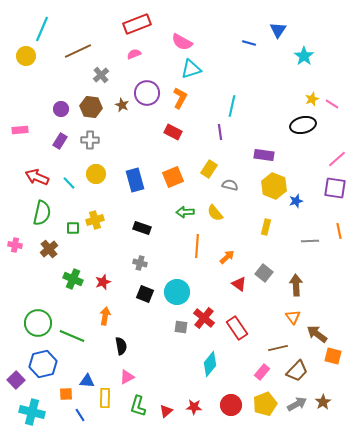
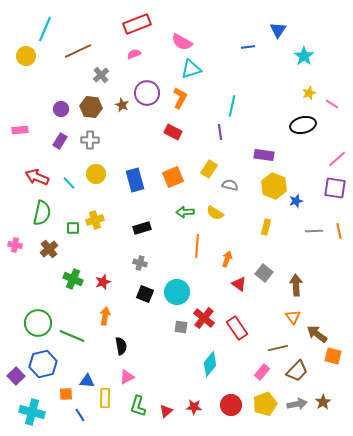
cyan line at (42, 29): moved 3 px right
blue line at (249, 43): moved 1 px left, 4 px down; rotated 24 degrees counterclockwise
yellow star at (312, 99): moved 3 px left, 6 px up
yellow semicircle at (215, 213): rotated 18 degrees counterclockwise
black rectangle at (142, 228): rotated 36 degrees counterclockwise
gray line at (310, 241): moved 4 px right, 10 px up
orange arrow at (227, 257): moved 2 px down; rotated 28 degrees counterclockwise
purple square at (16, 380): moved 4 px up
gray arrow at (297, 404): rotated 18 degrees clockwise
